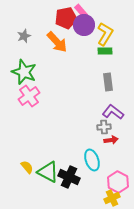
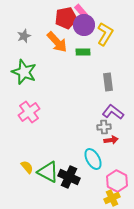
green rectangle: moved 22 px left, 1 px down
pink cross: moved 16 px down
cyan ellipse: moved 1 px right, 1 px up; rotated 10 degrees counterclockwise
pink hexagon: moved 1 px left, 1 px up
